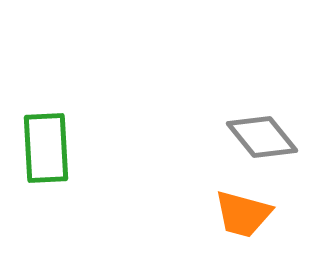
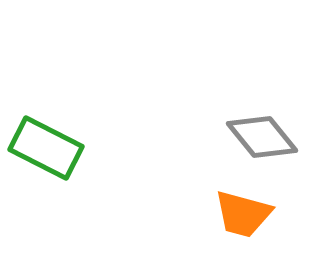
green rectangle: rotated 60 degrees counterclockwise
